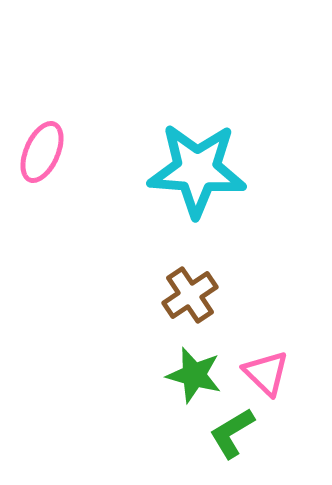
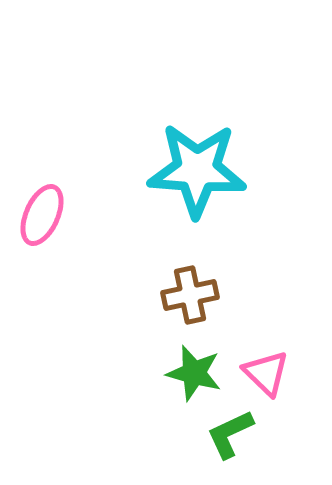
pink ellipse: moved 63 px down
brown cross: rotated 22 degrees clockwise
green star: moved 2 px up
green L-shape: moved 2 px left, 1 px down; rotated 6 degrees clockwise
